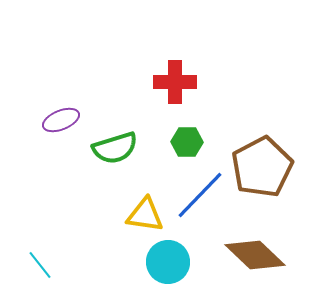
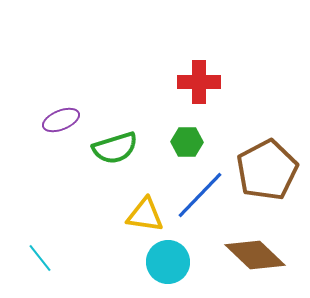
red cross: moved 24 px right
brown pentagon: moved 5 px right, 3 px down
cyan line: moved 7 px up
